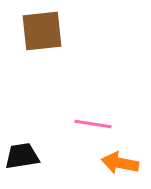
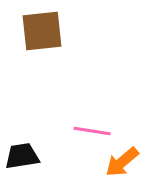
pink line: moved 1 px left, 7 px down
orange arrow: moved 2 px right, 1 px up; rotated 51 degrees counterclockwise
